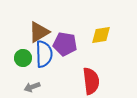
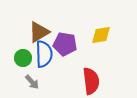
gray arrow: moved 5 px up; rotated 112 degrees counterclockwise
